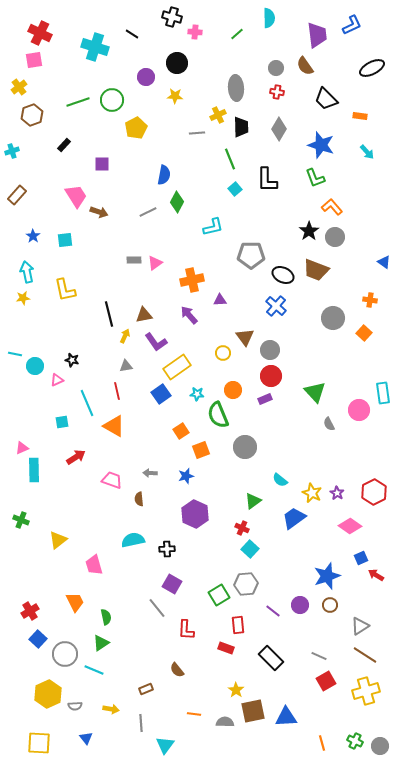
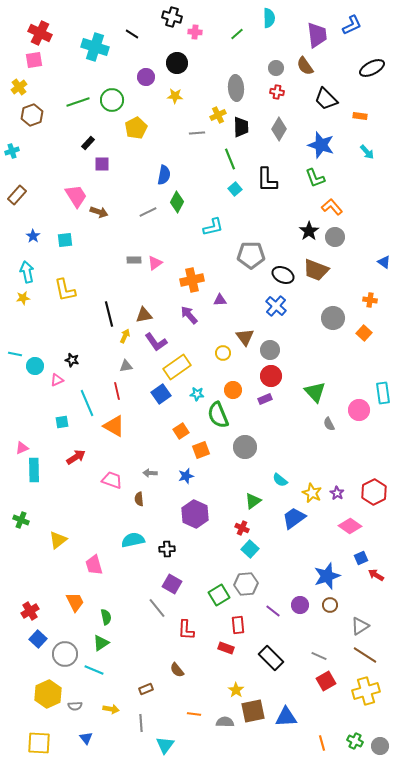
black rectangle at (64, 145): moved 24 px right, 2 px up
